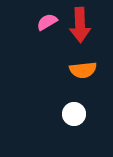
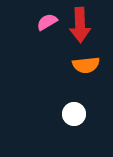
orange semicircle: moved 3 px right, 5 px up
